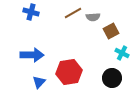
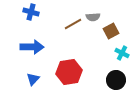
brown line: moved 11 px down
blue arrow: moved 8 px up
black circle: moved 4 px right, 2 px down
blue triangle: moved 6 px left, 3 px up
